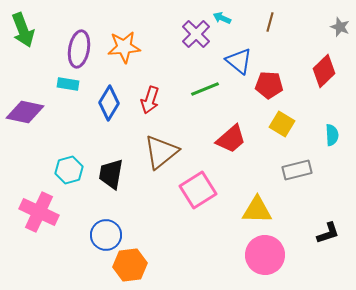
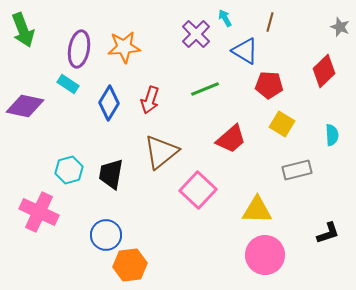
cyan arrow: moved 3 px right; rotated 36 degrees clockwise
blue triangle: moved 6 px right, 10 px up; rotated 8 degrees counterclockwise
cyan rectangle: rotated 25 degrees clockwise
purple diamond: moved 6 px up
pink square: rotated 15 degrees counterclockwise
